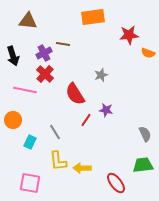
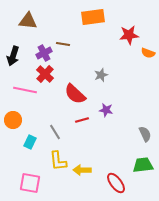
black arrow: rotated 36 degrees clockwise
red semicircle: rotated 15 degrees counterclockwise
red line: moved 4 px left; rotated 40 degrees clockwise
yellow arrow: moved 2 px down
